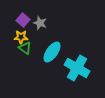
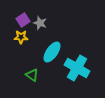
purple square: rotated 16 degrees clockwise
green triangle: moved 7 px right, 27 px down
